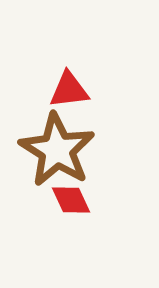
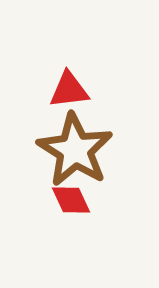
brown star: moved 18 px right
